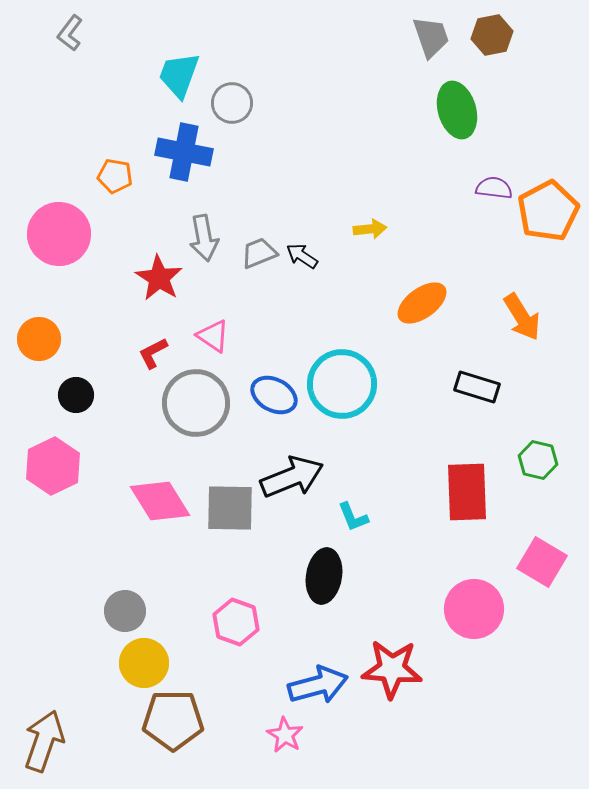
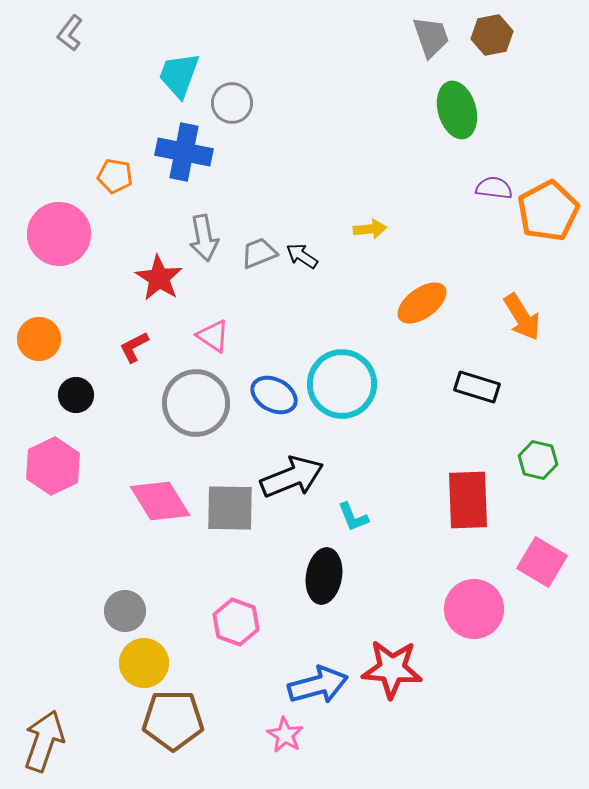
red L-shape at (153, 353): moved 19 px left, 6 px up
red rectangle at (467, 492): moved 1 px right, 8 px down
